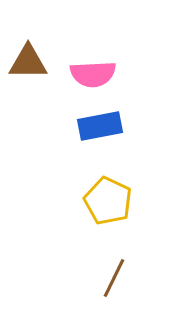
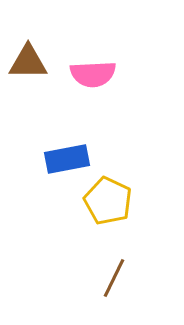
blue rectangle: moved 33 px left, 33 px down
